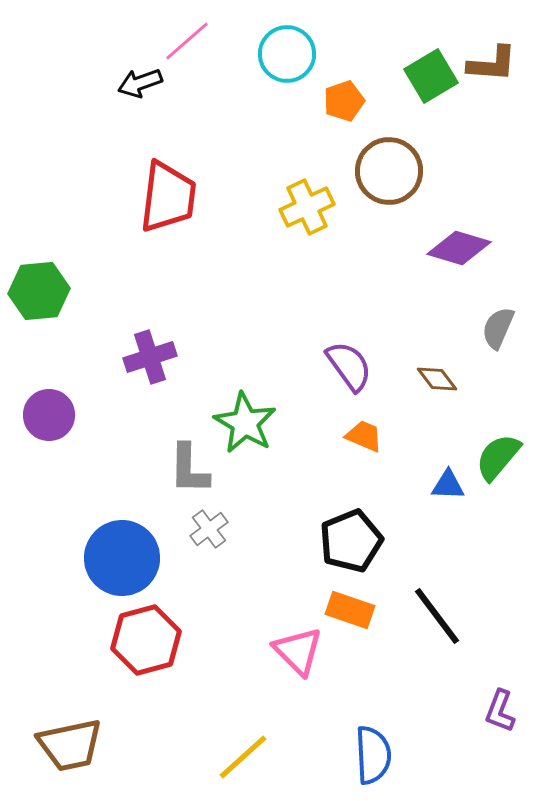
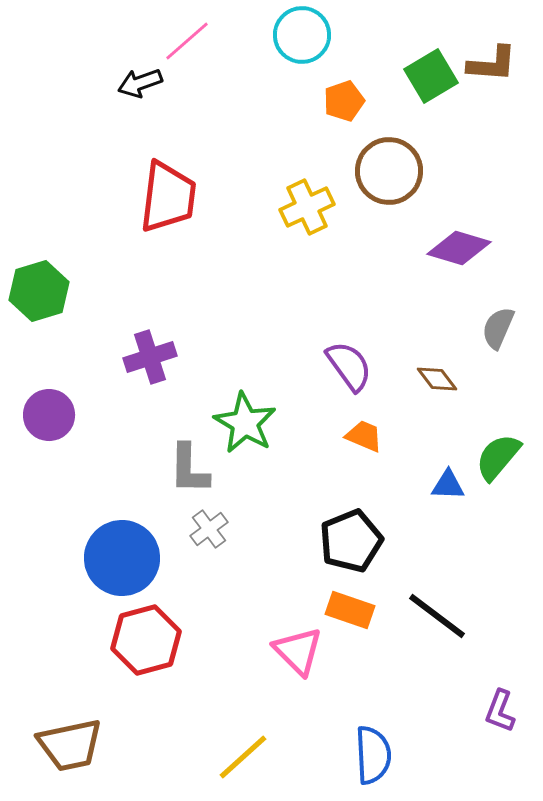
cyan circle: moved 15 px right, 19 px up
green hexagon: rotated 12 degrees counterclockwise
black line: rotated 16 degrees counterclockwise
